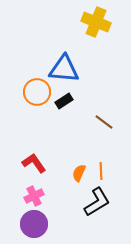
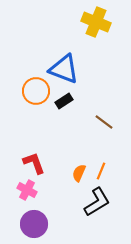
blue triangle: rotated 16 degrees clockwise
orange circle: moved 1 px left, 1 px up
red L-shape: rotated 15 degrees clockwise
orange line: rotated 24 degrees clockwise
pink cross: moved 7 px left, 6 px up; rotated 36 degrees counterclockwise
